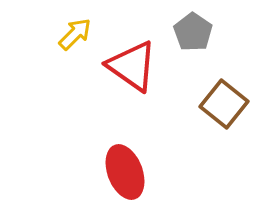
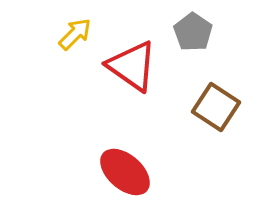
brown square: moved 8 px left, 3 px down; rotated 6 degrees counterclockwise
red ellipse: rotated 28 degrees counterclockwise
